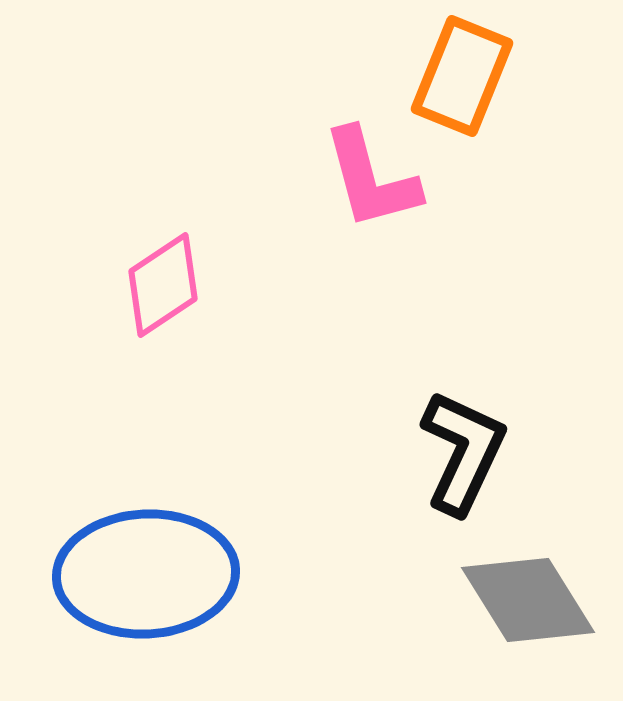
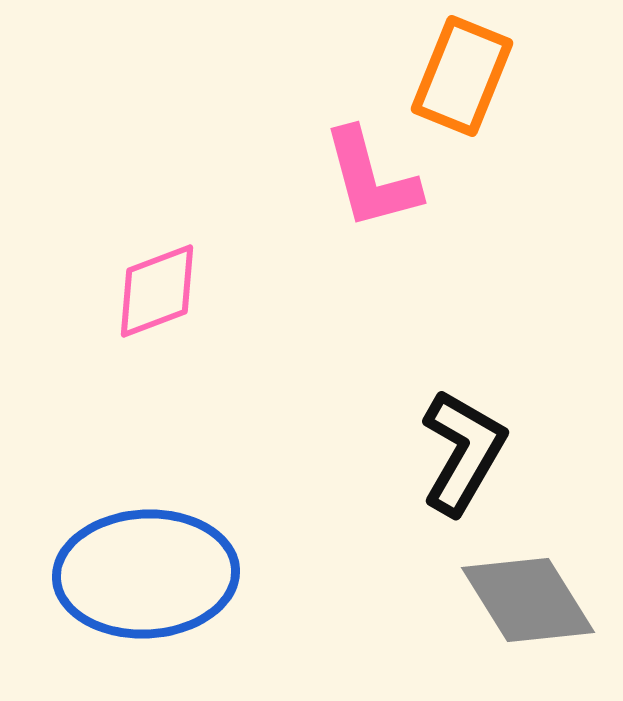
pink diamond: moved 6 px left, 6 px down; rotated 13 degrees clockwise
black L-shape: rotated 5 degrees clockwise
